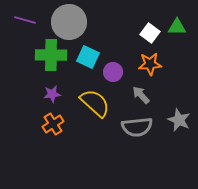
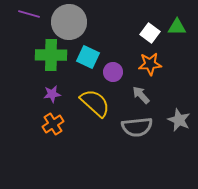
purple line: moved 4 px right, 6 px up
